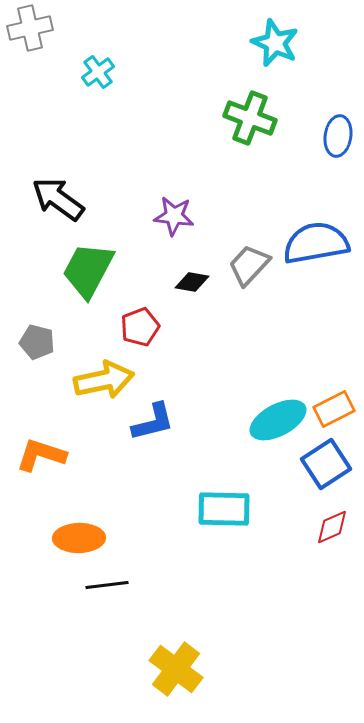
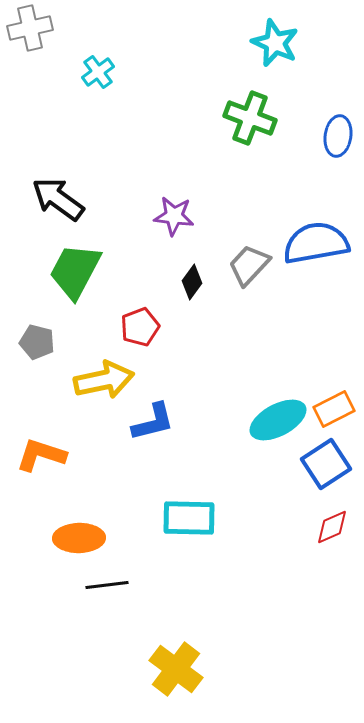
green trapezoid: moved 13 px left, 1 px down
black diamond: rotated 64 degrees counterclockwise
cyan rectangle: moved 35 px left, 9 px down
